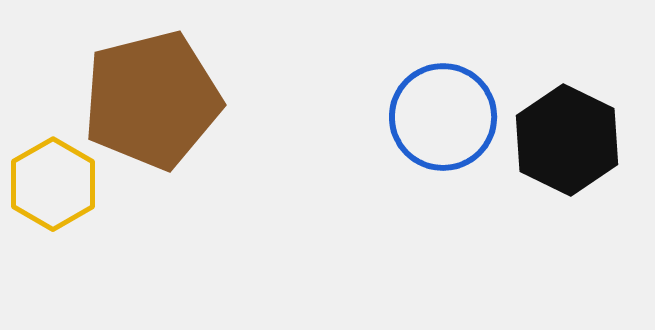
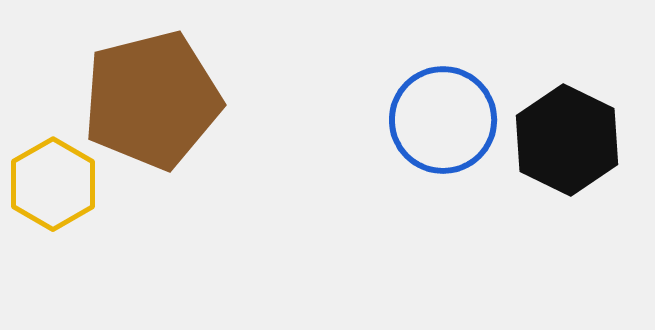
blue circle: moved 3 px down
